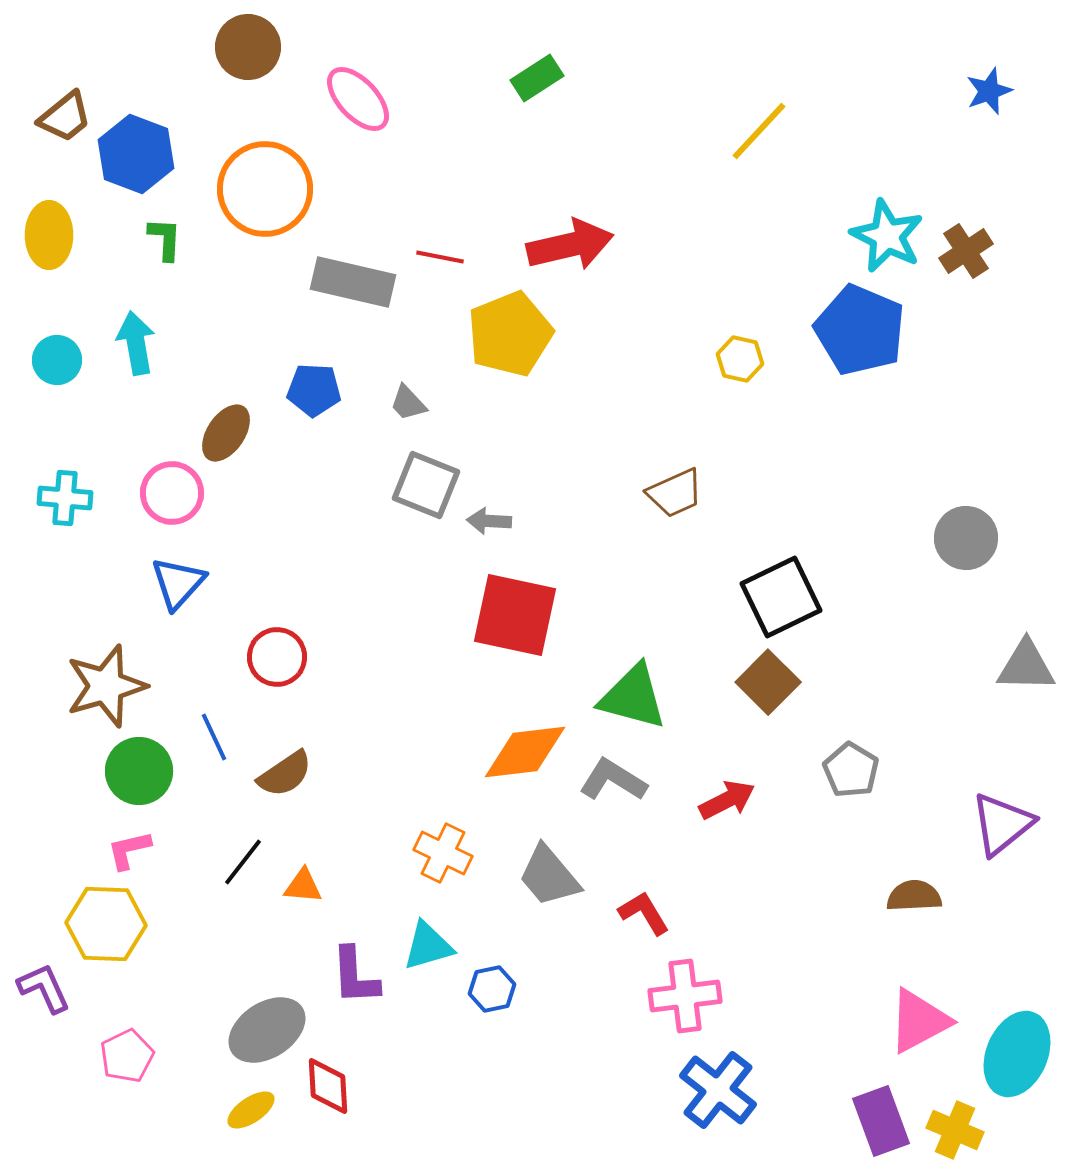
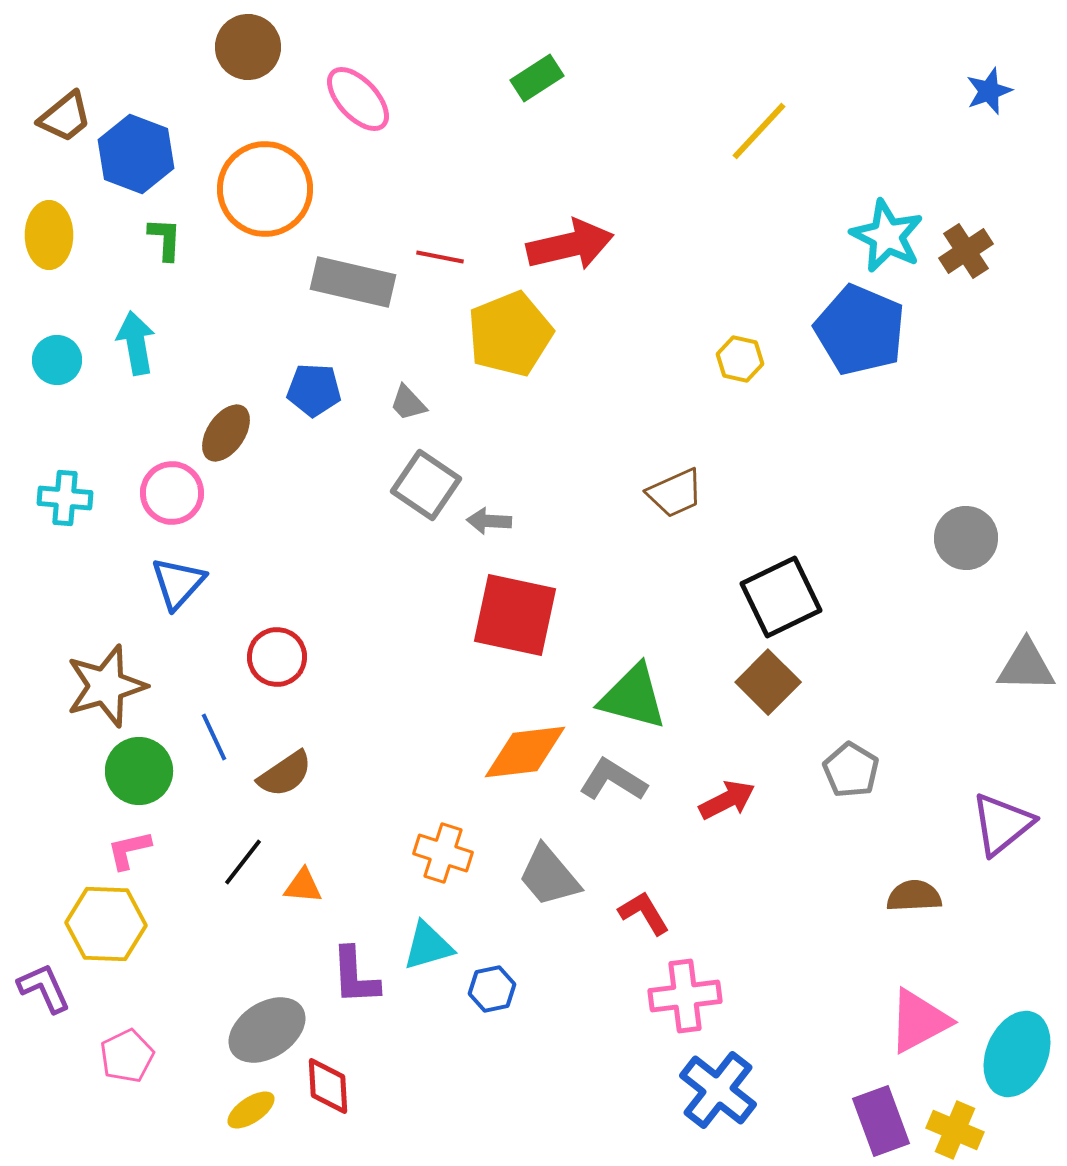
gray square at (426, 485): rotated 12 degrees clockwise
orange cross at (443, 853): rotated 8 degrees counterclockwise
